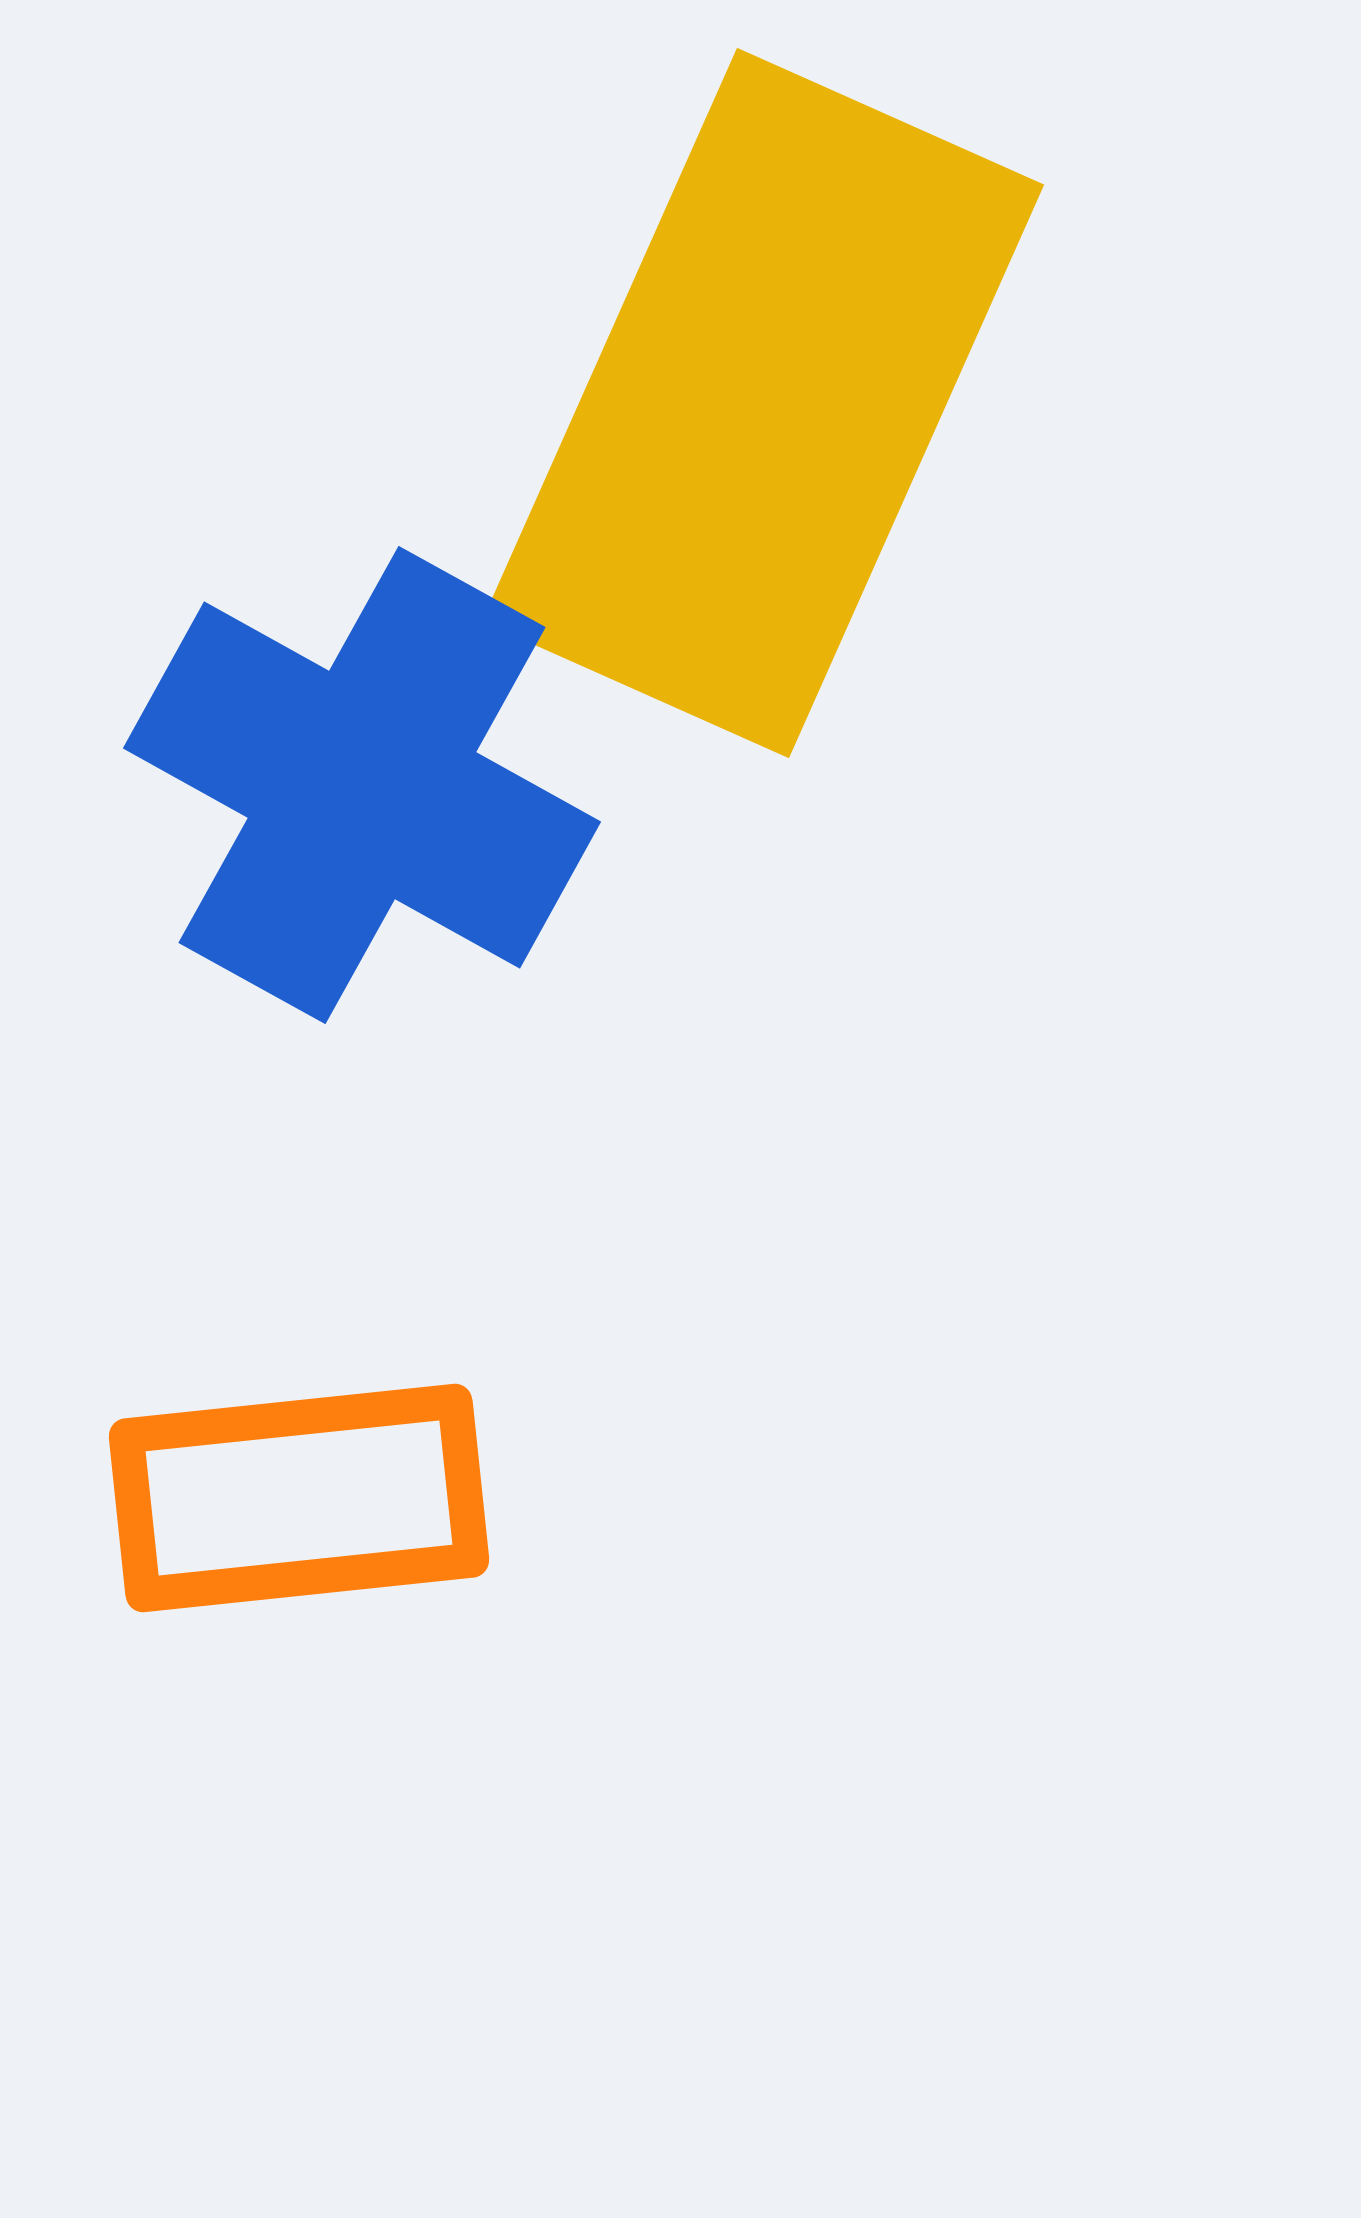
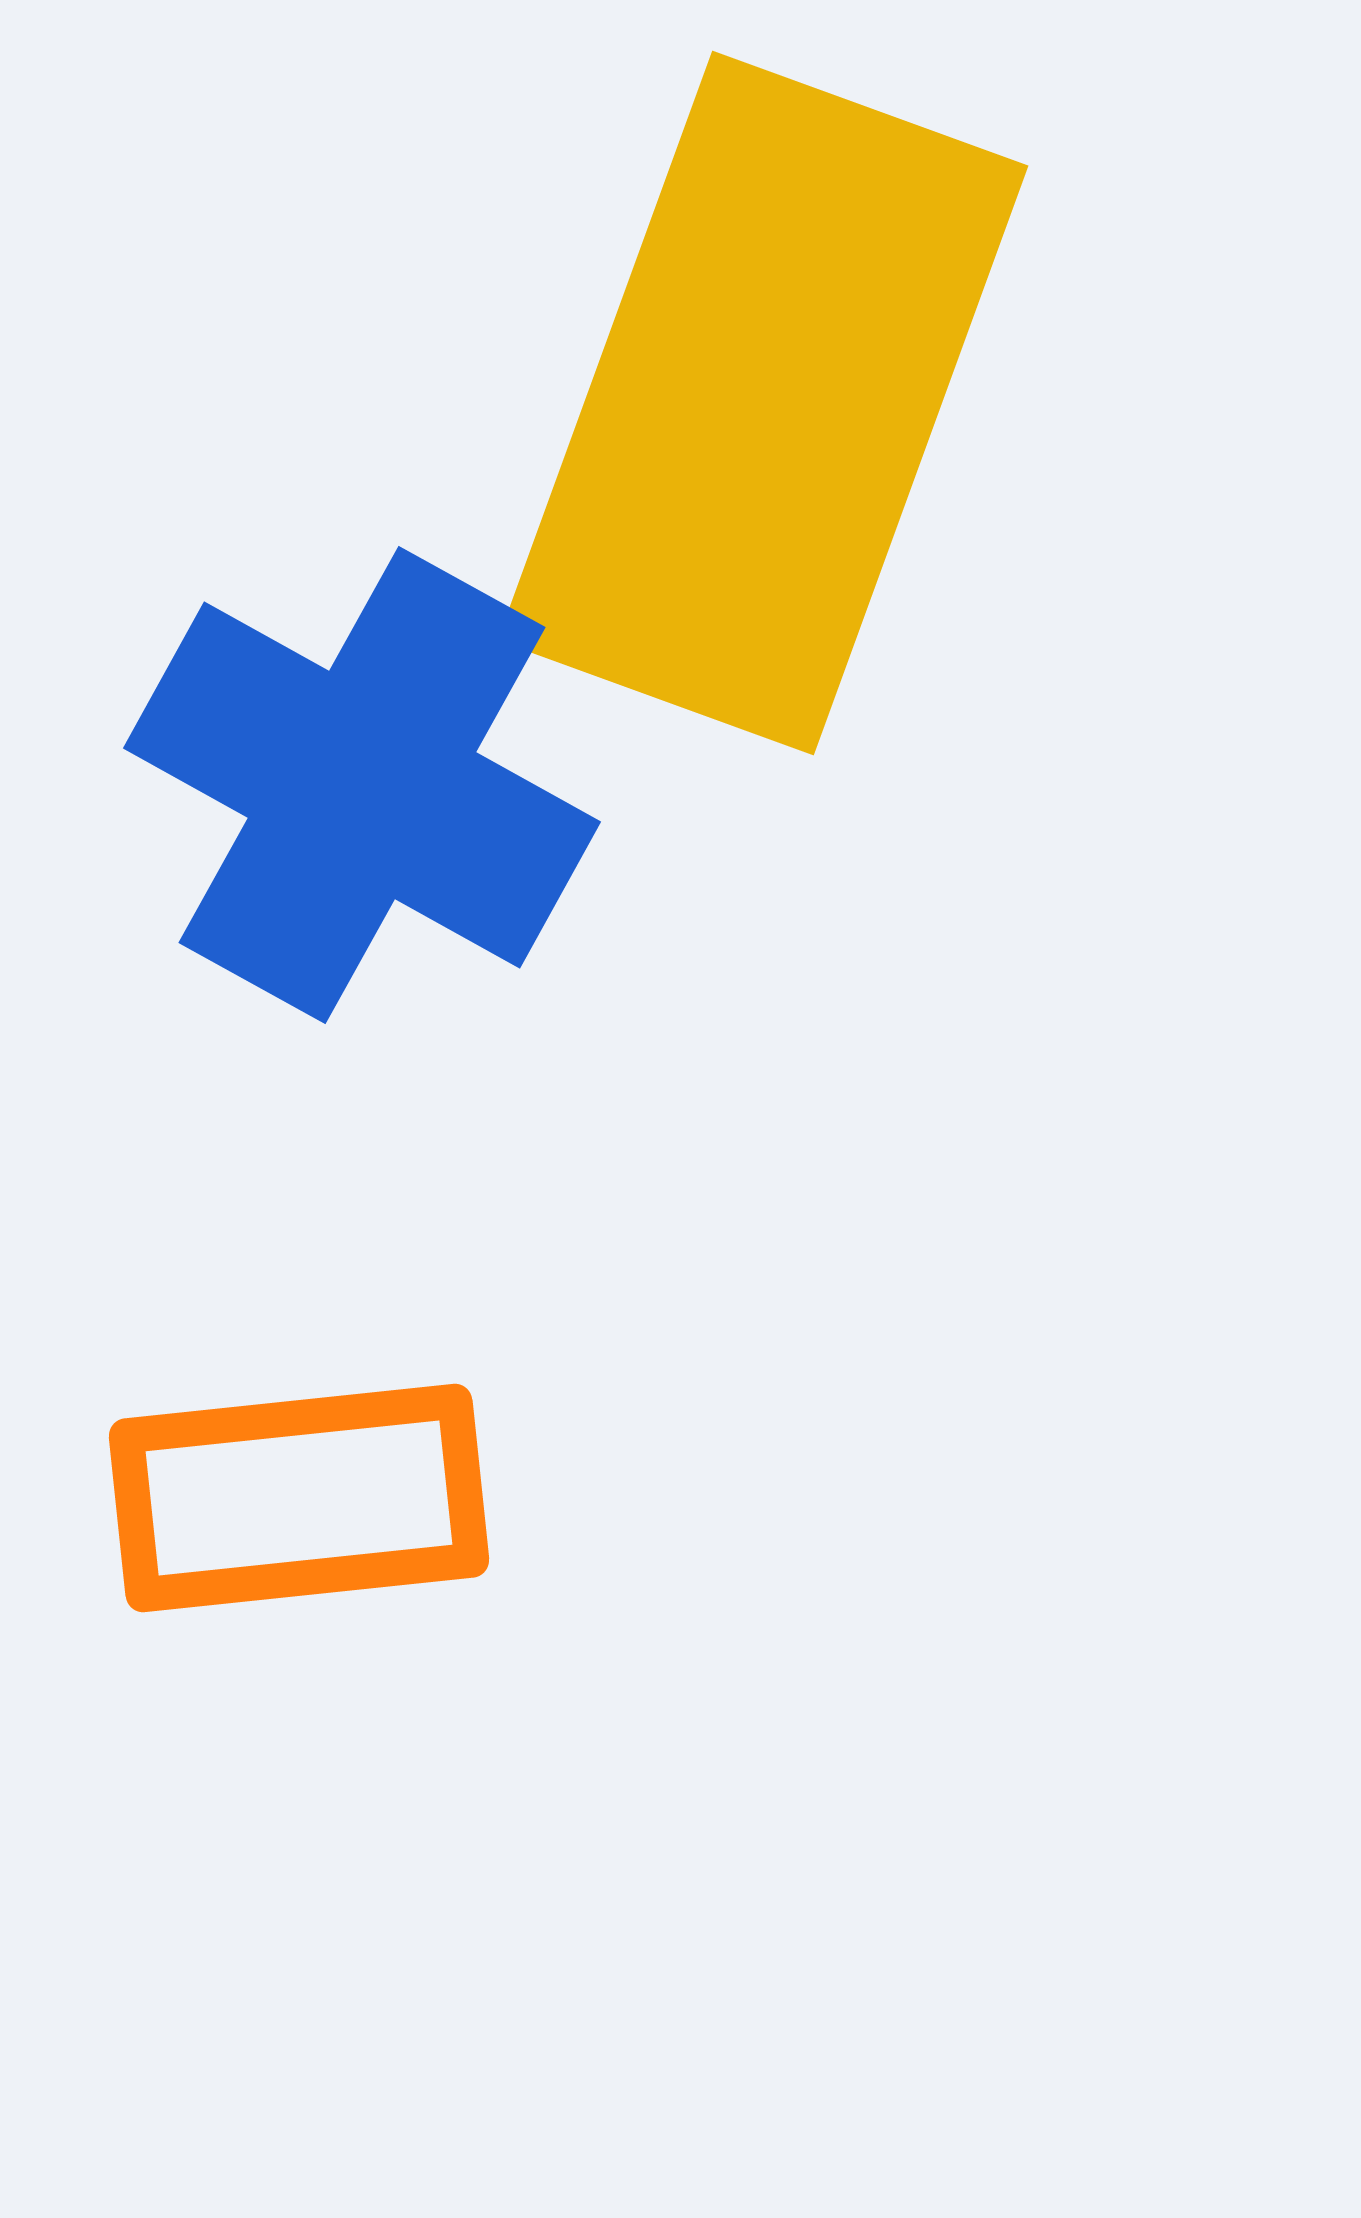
yellow rectangle: rotated 4 degrees counterclockwise
